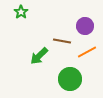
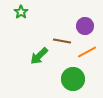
green circle: moved 3 px right
